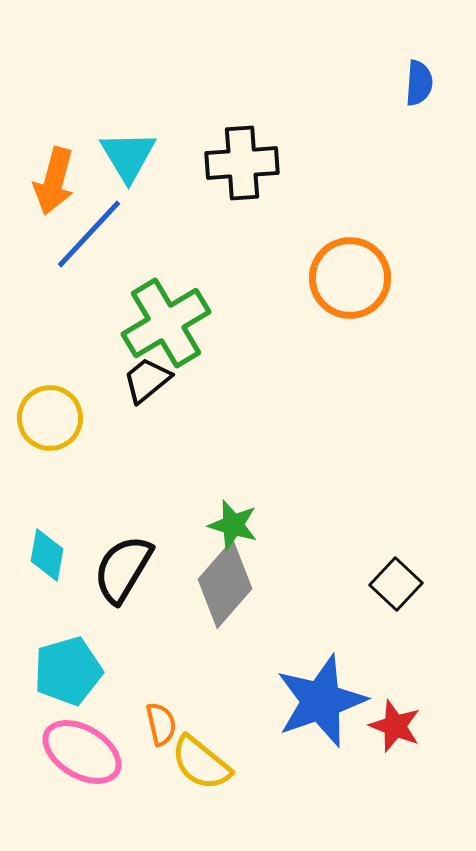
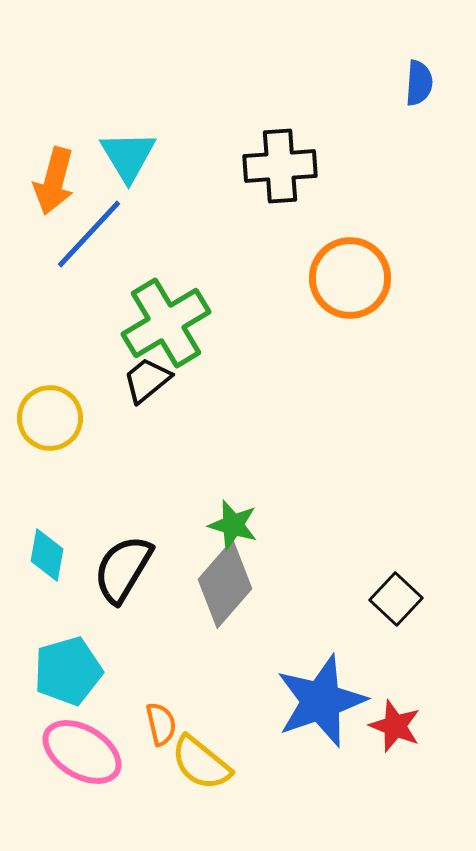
black cross: moved 38 px right, 3 px down
black square: moved 15 px down
